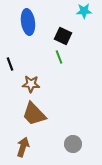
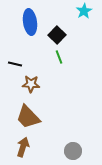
cyan star: rotated 28 degrees counterclockwise
blue ellipse: moved 2 px right
black square: moved 6 px left, 1 px up; rotated 18 degrees clockwise
black line: moved 5 px right; rotated 56 degrees counterclockwise
brown trapezoid: moved 6 px left, 3 px down
gray circle: moved 7 px down
